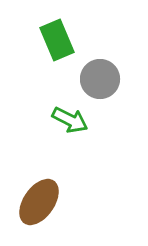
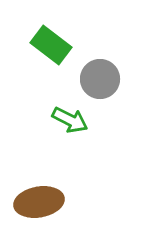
green rectangle: moved 6 px left, 5 px down; rotated 30 degrees counterclockwise
brown ellipse: rotated 45 degrees clockwise
